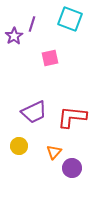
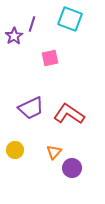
purple trapezoid: moved 3 px left, 4 px up
red L-shape: moved 3 px left, 3 px up; rotated 28 degrees clockwise
yellow circle: moved 4 px left, 4 px down
